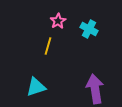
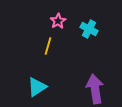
cyan triangle: moved 1 px right; rotated 15 degrees counterclockwise
